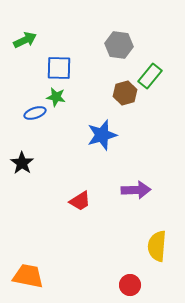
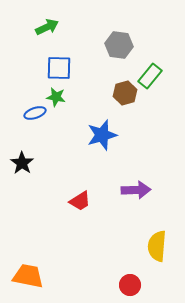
green arrow: moved 22 px right, 13 px up
